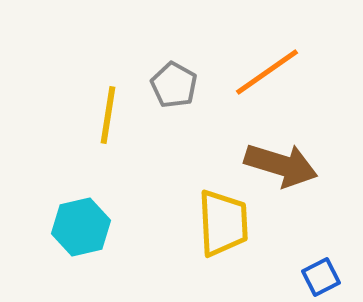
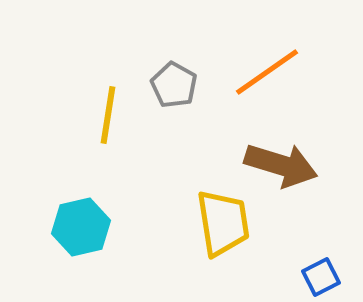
yellow trapezoid: rotated 6 degrees counterclockwise
